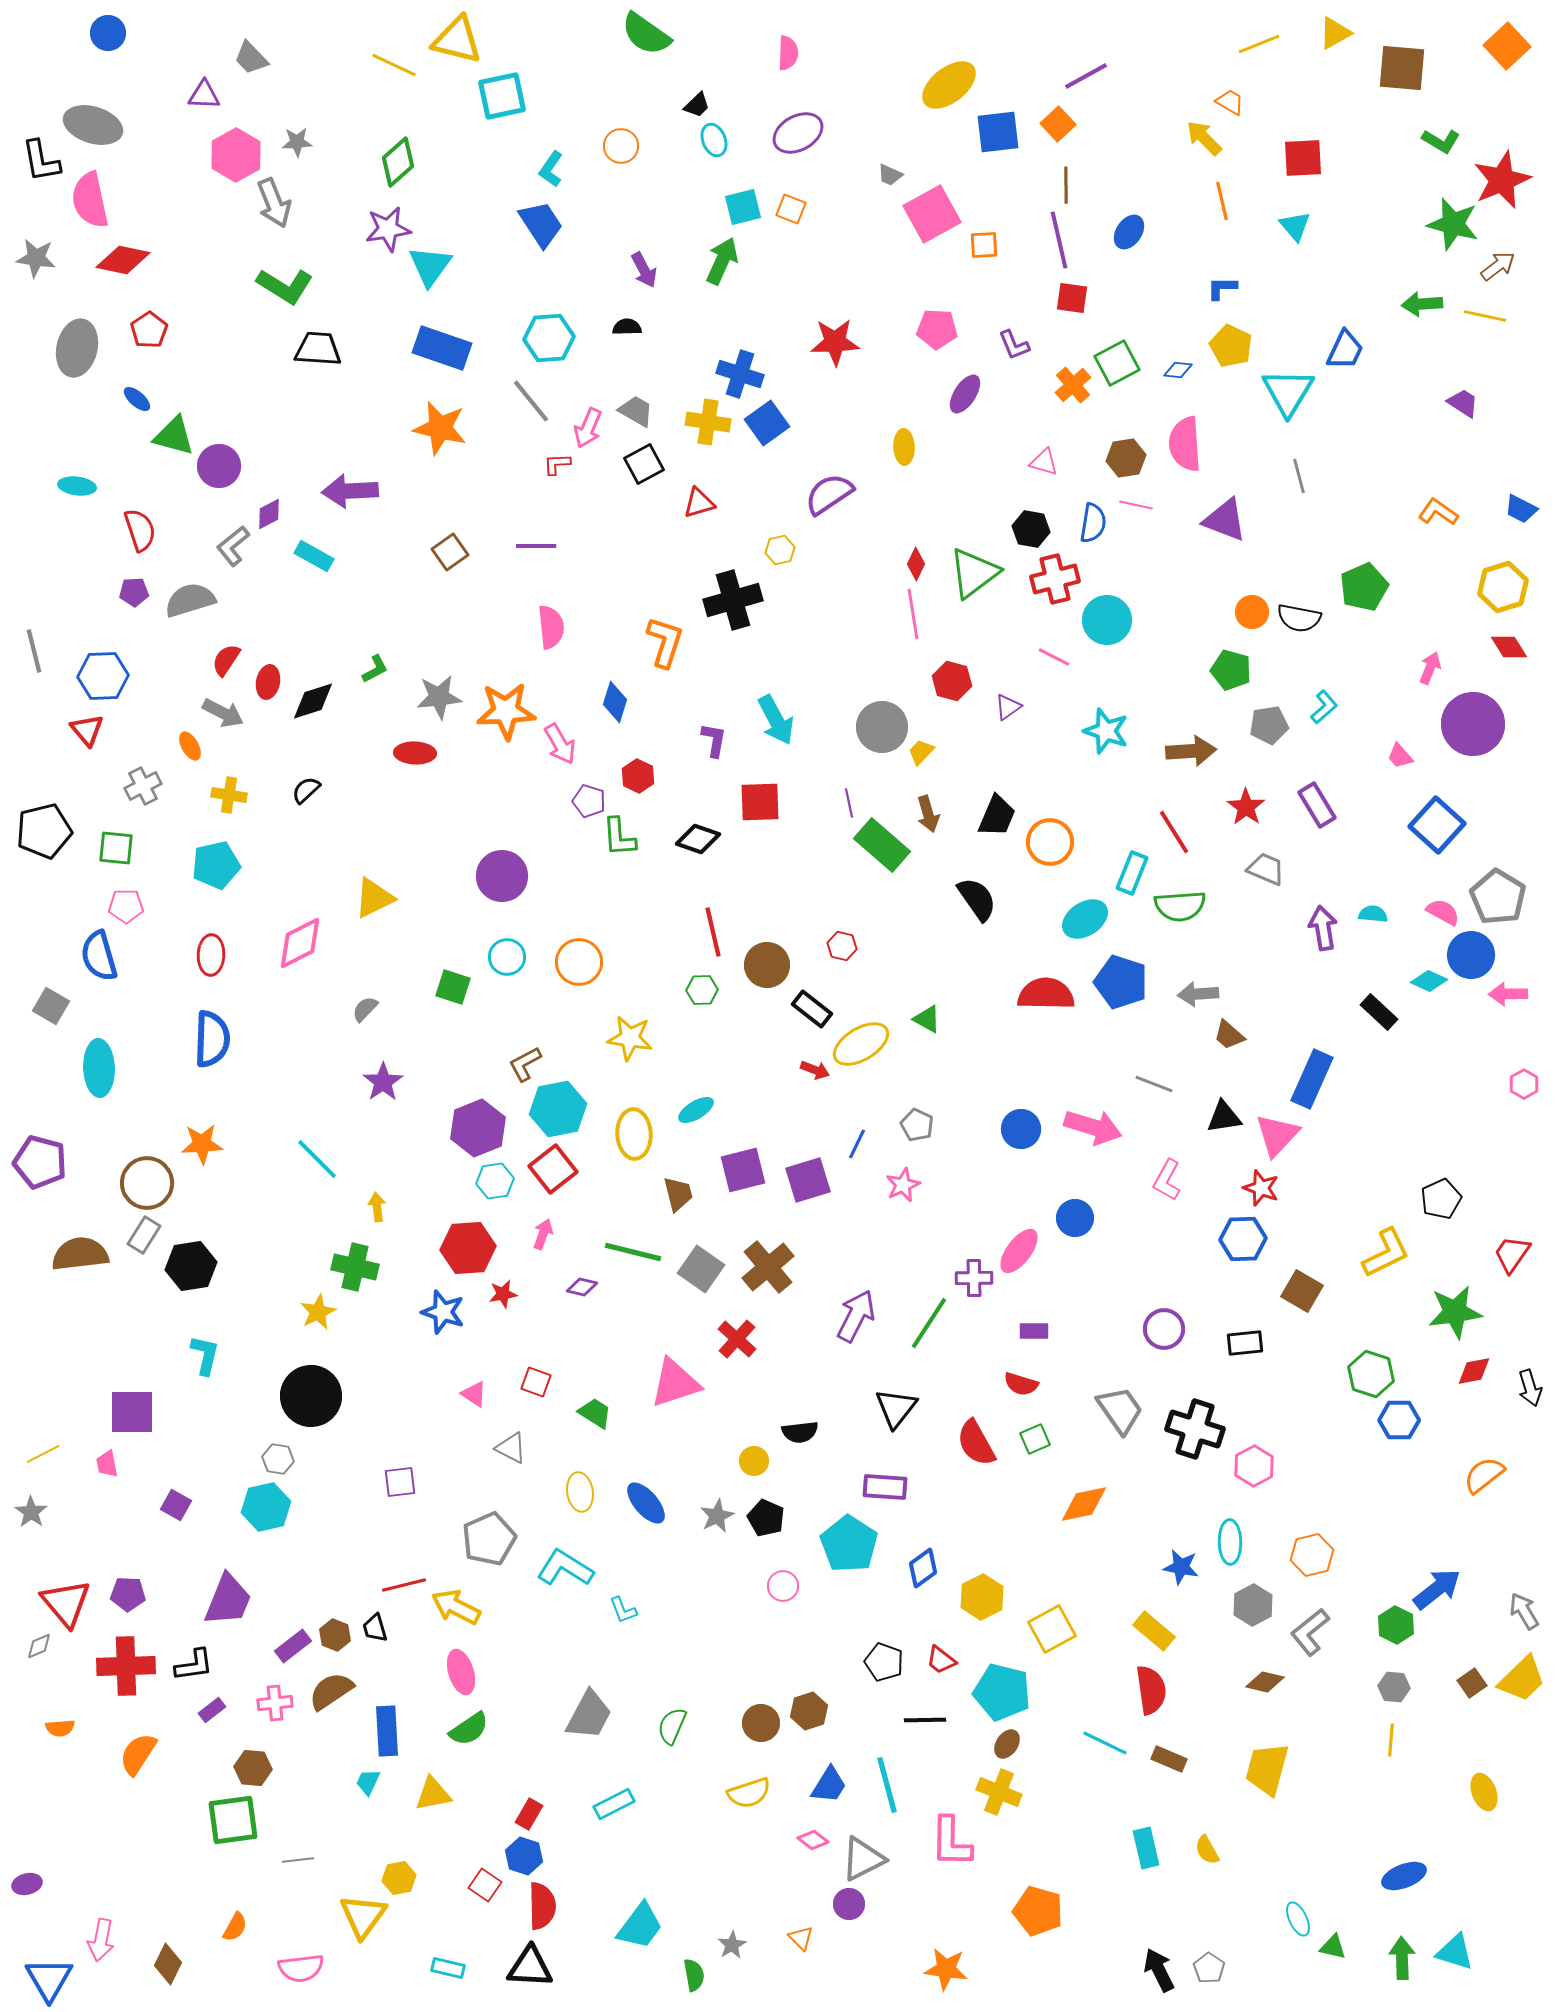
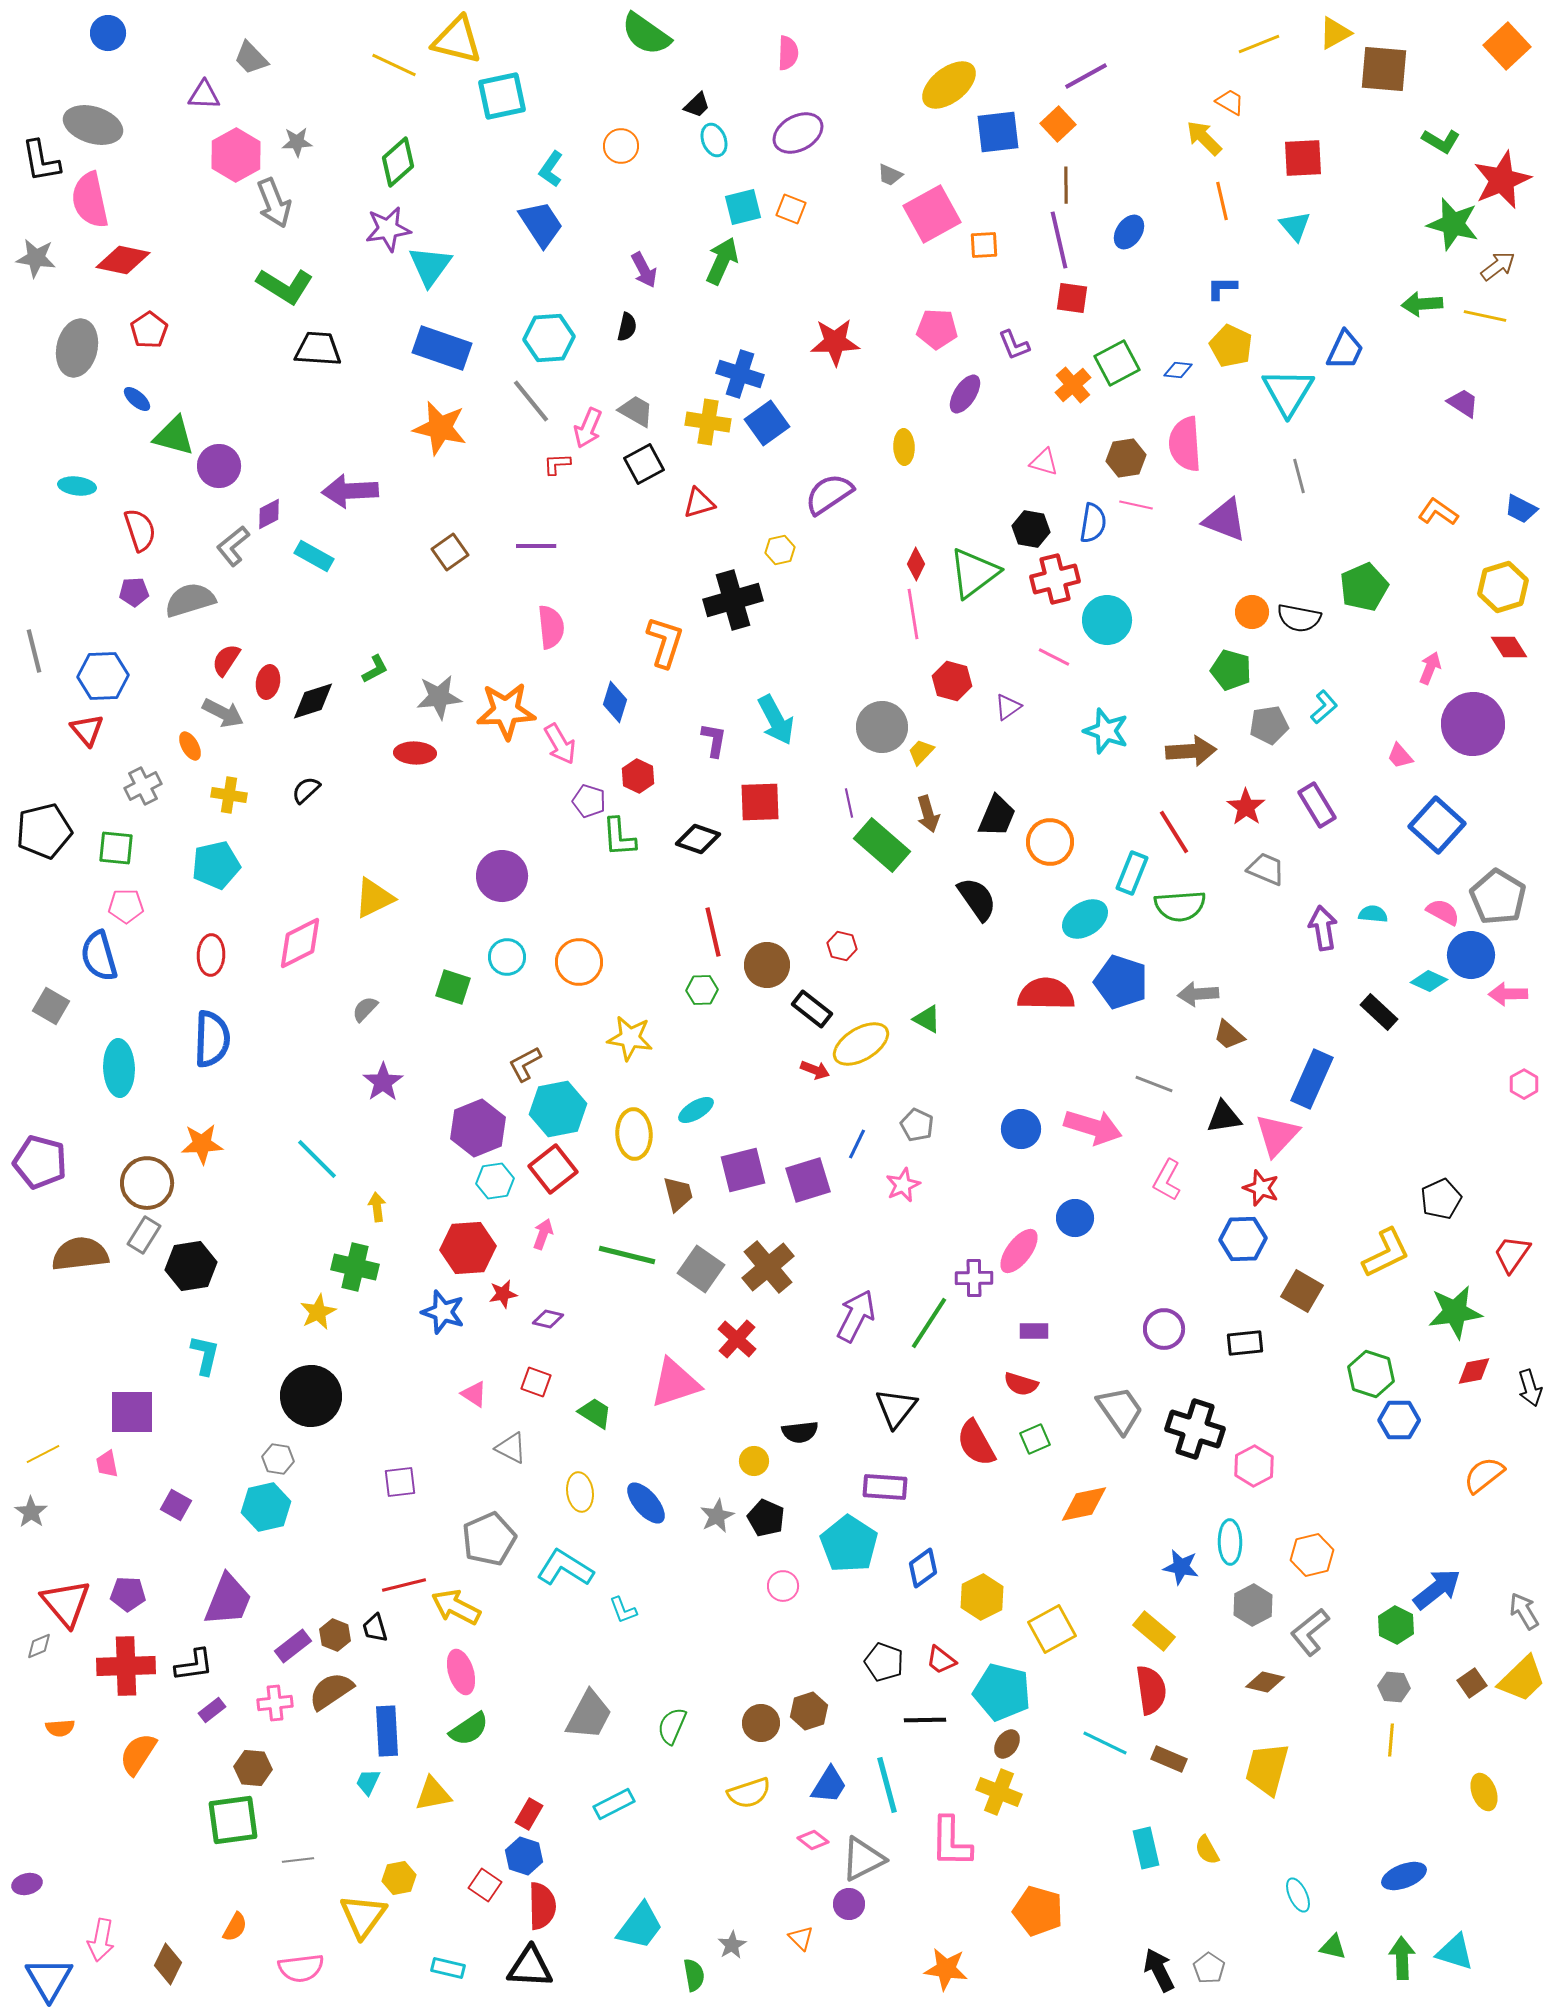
brown square at (1402, 68): moved 18 px left, 1 px down
black semicircle at (627, 327): rotated 104 degrees clockwise
cyan ellipse at (99, 1068): moved 20 px right
green line at (633, 1252): moved 6 px left, 3 px down
purple diamond at (582, 1287): moved 34 px left, 32 px down
cyan ellipse at (1298, 1919): moved 24 px up
